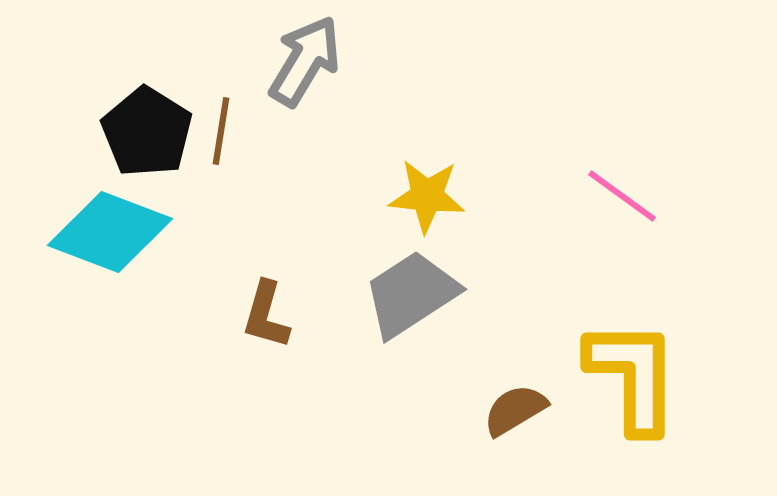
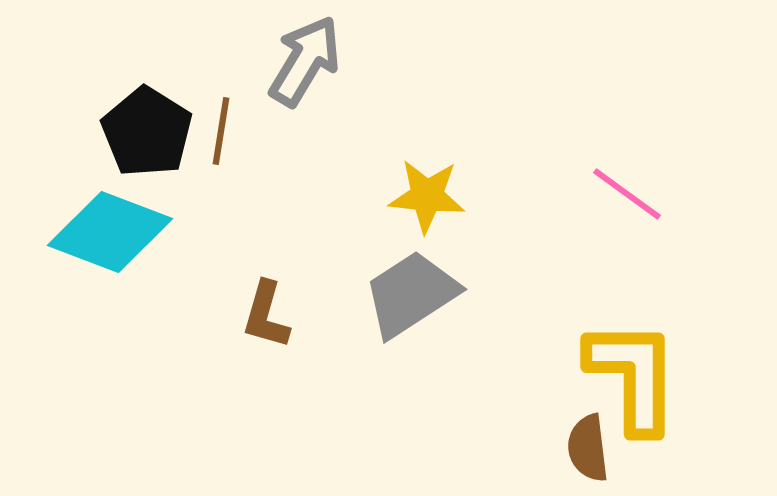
pink line: moved 5 px right, 2 px up
brown semicircle: moved 73 px right, 38 px down; rotated 66 degrees counterclockwise
